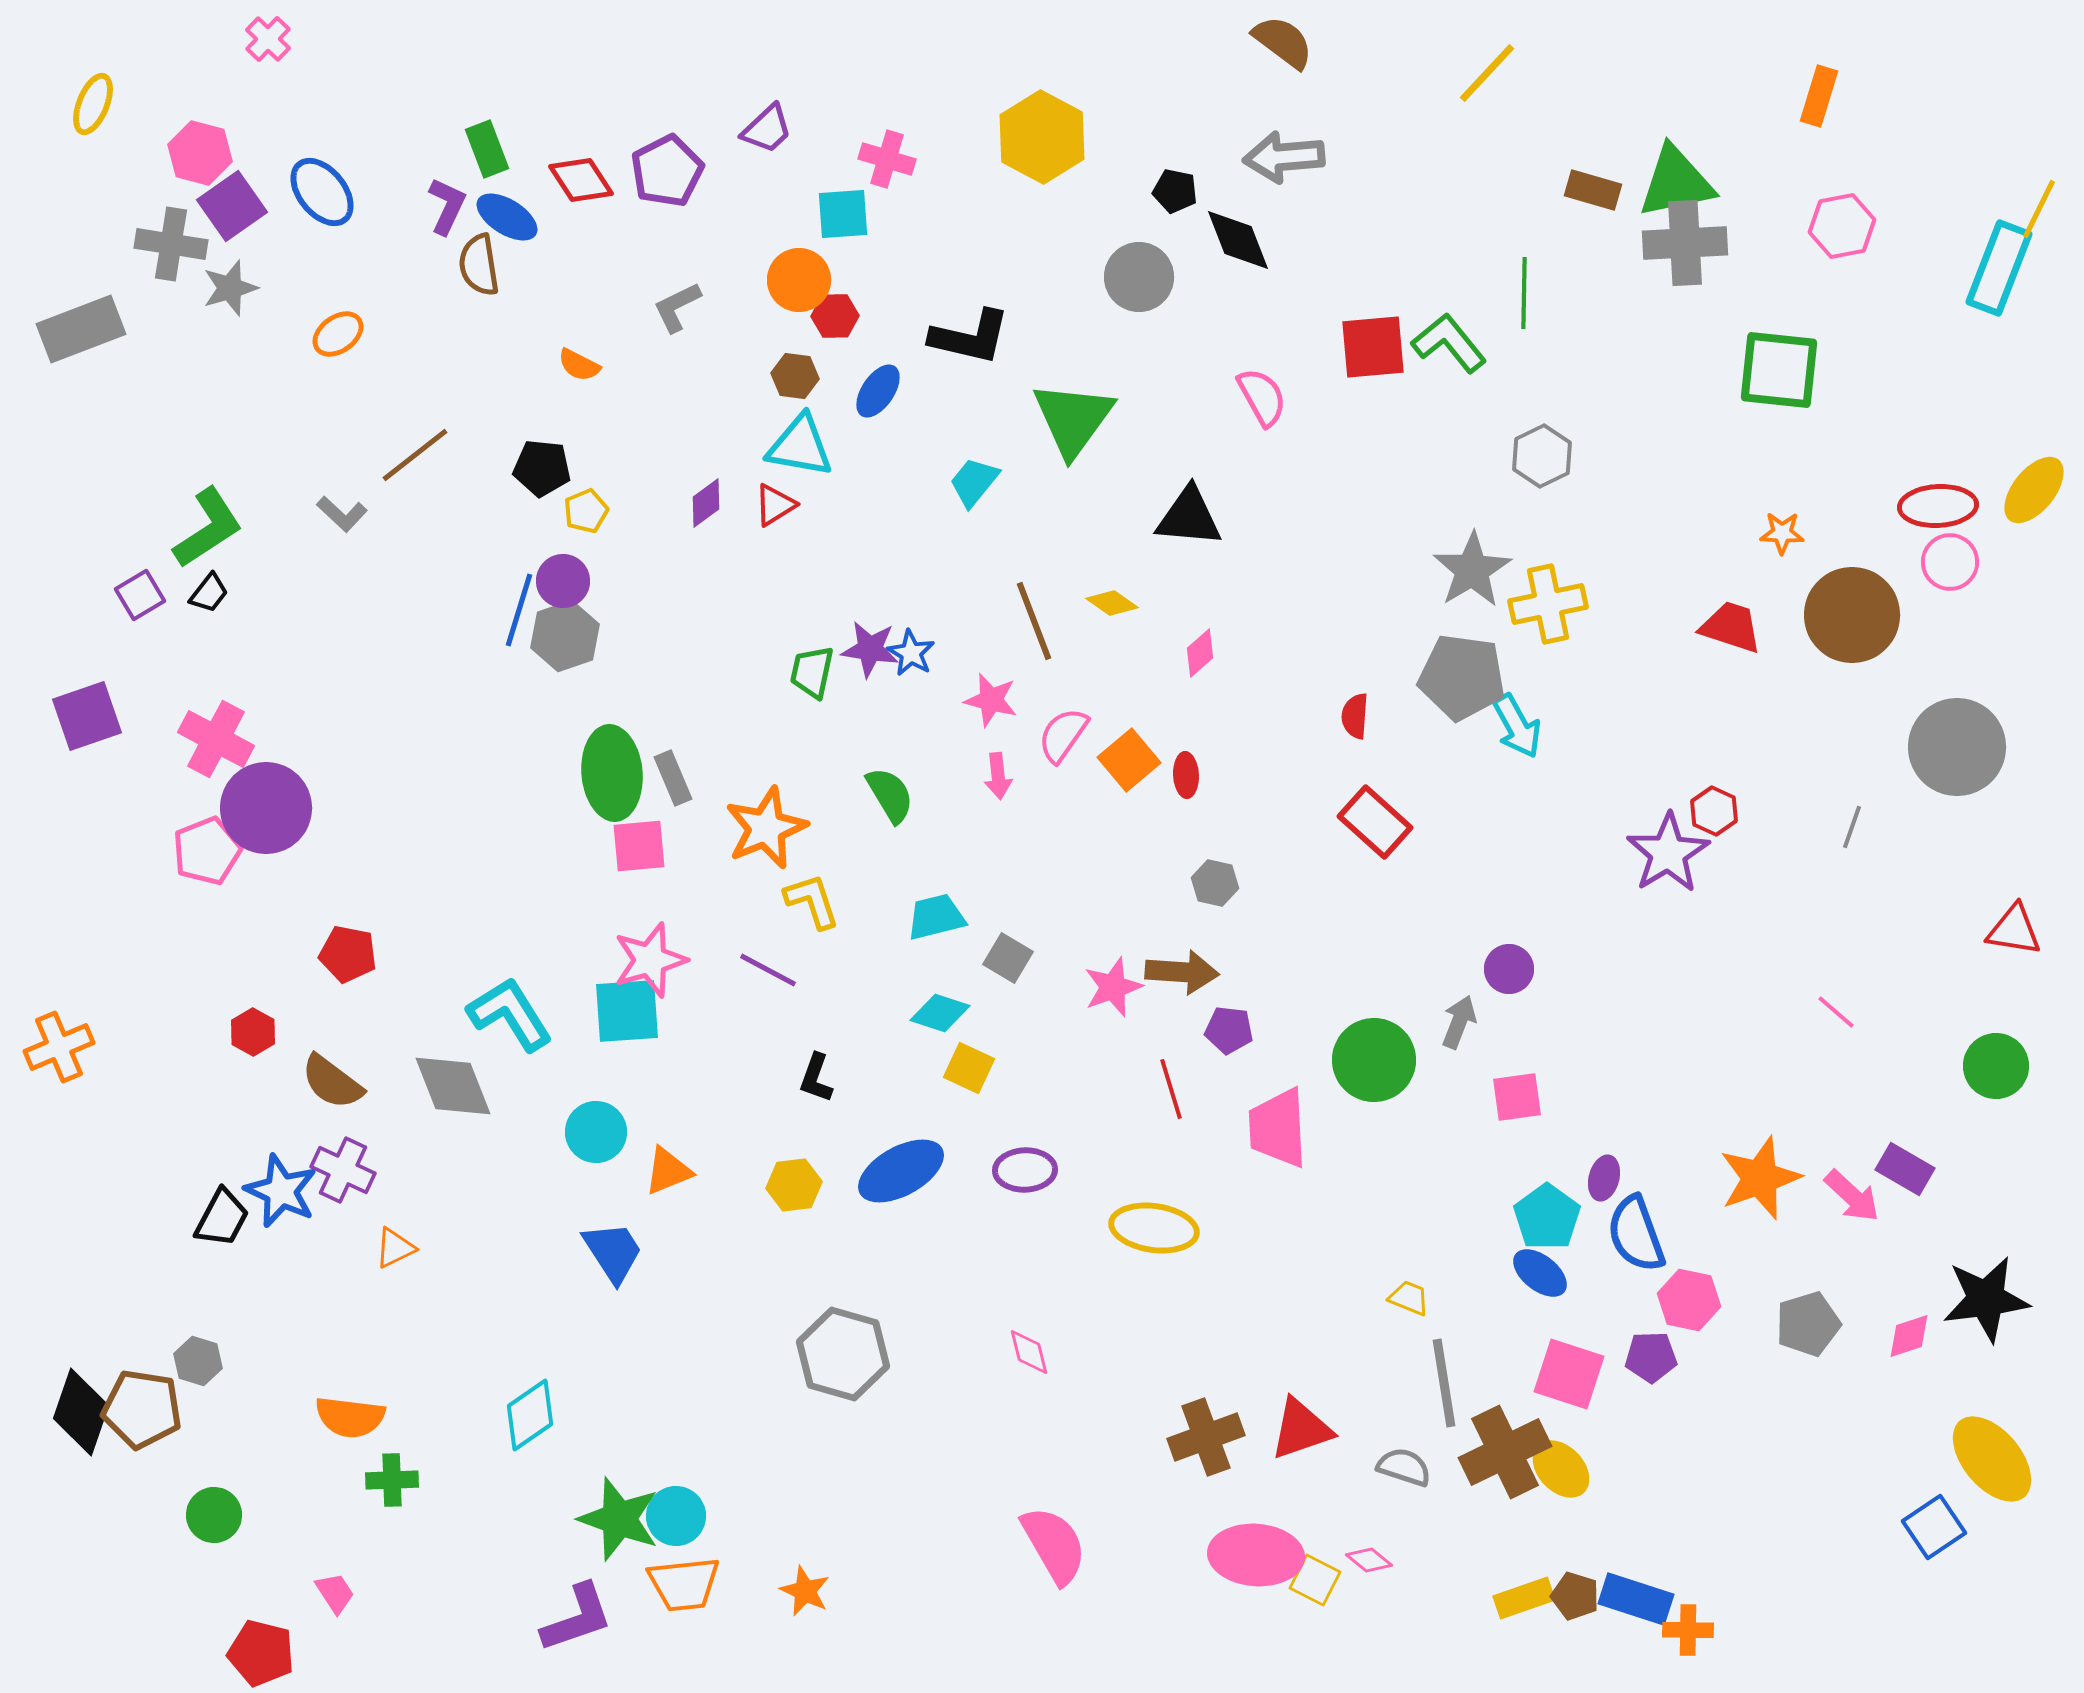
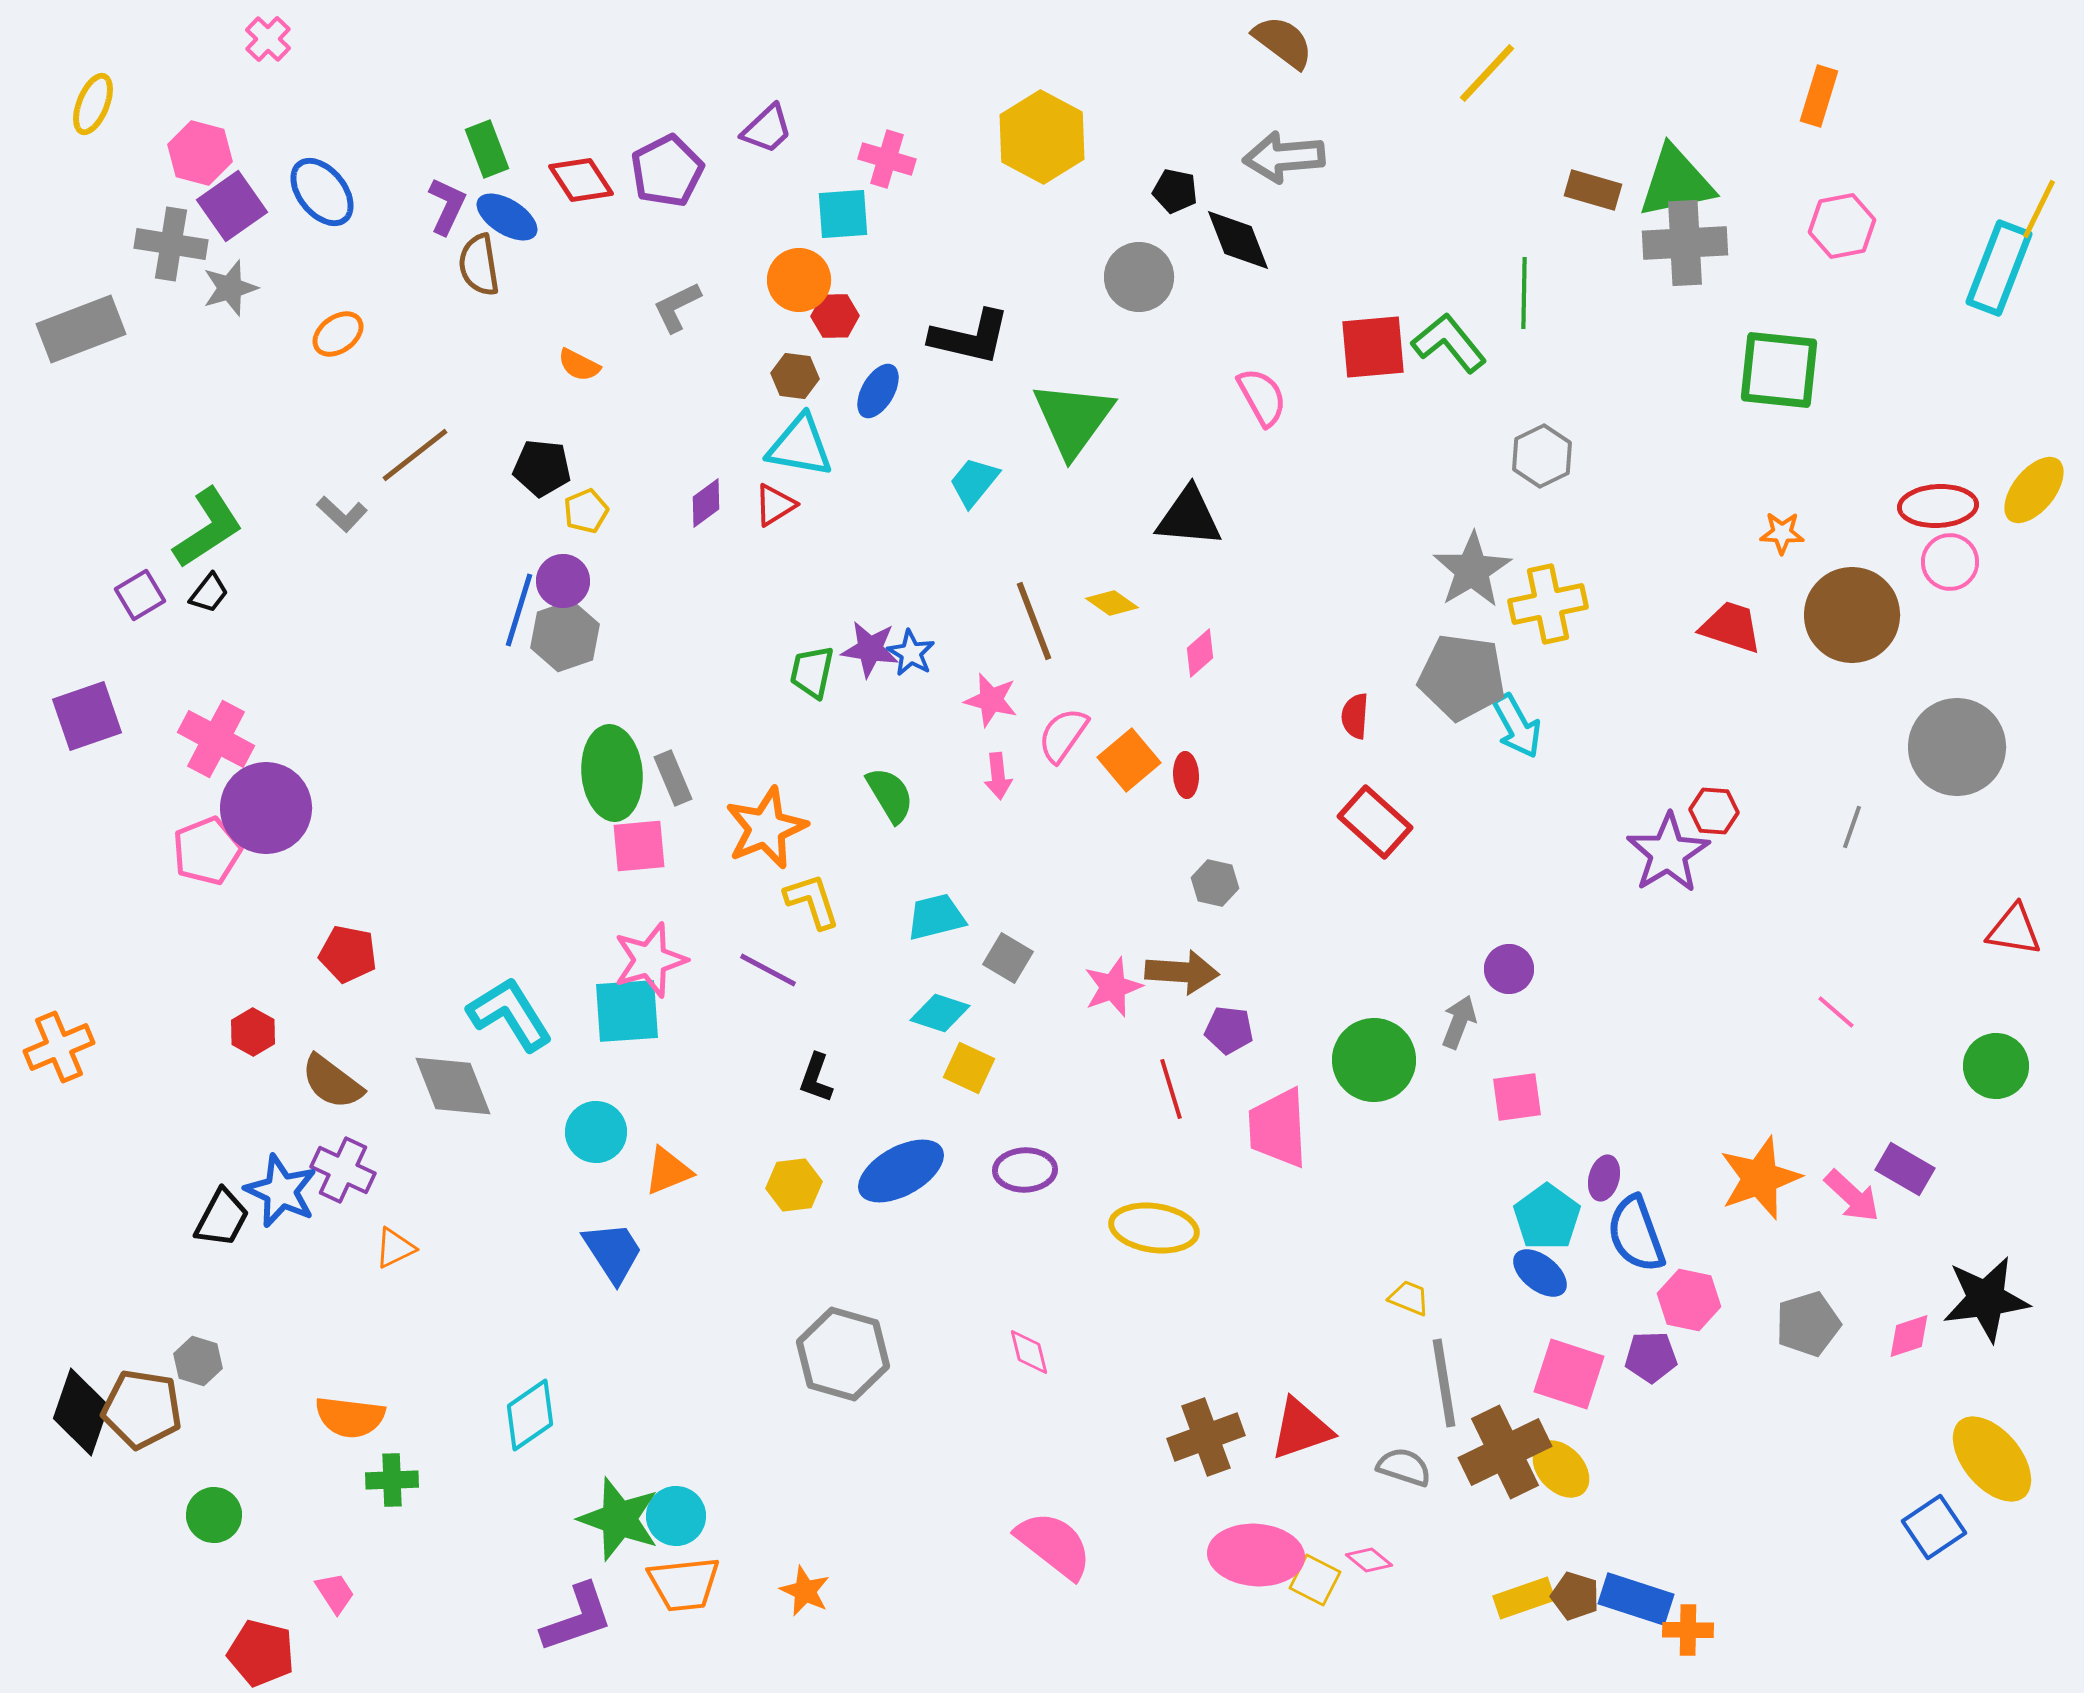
blue ellipse at (878, 391): rotated 4 degrees counterclockwise
red hexagon at (1714, 811): rotated 21 degrees counterclockwise
pink semicircle at (1054, 1545): rotated 22 degrees counterclockwise
